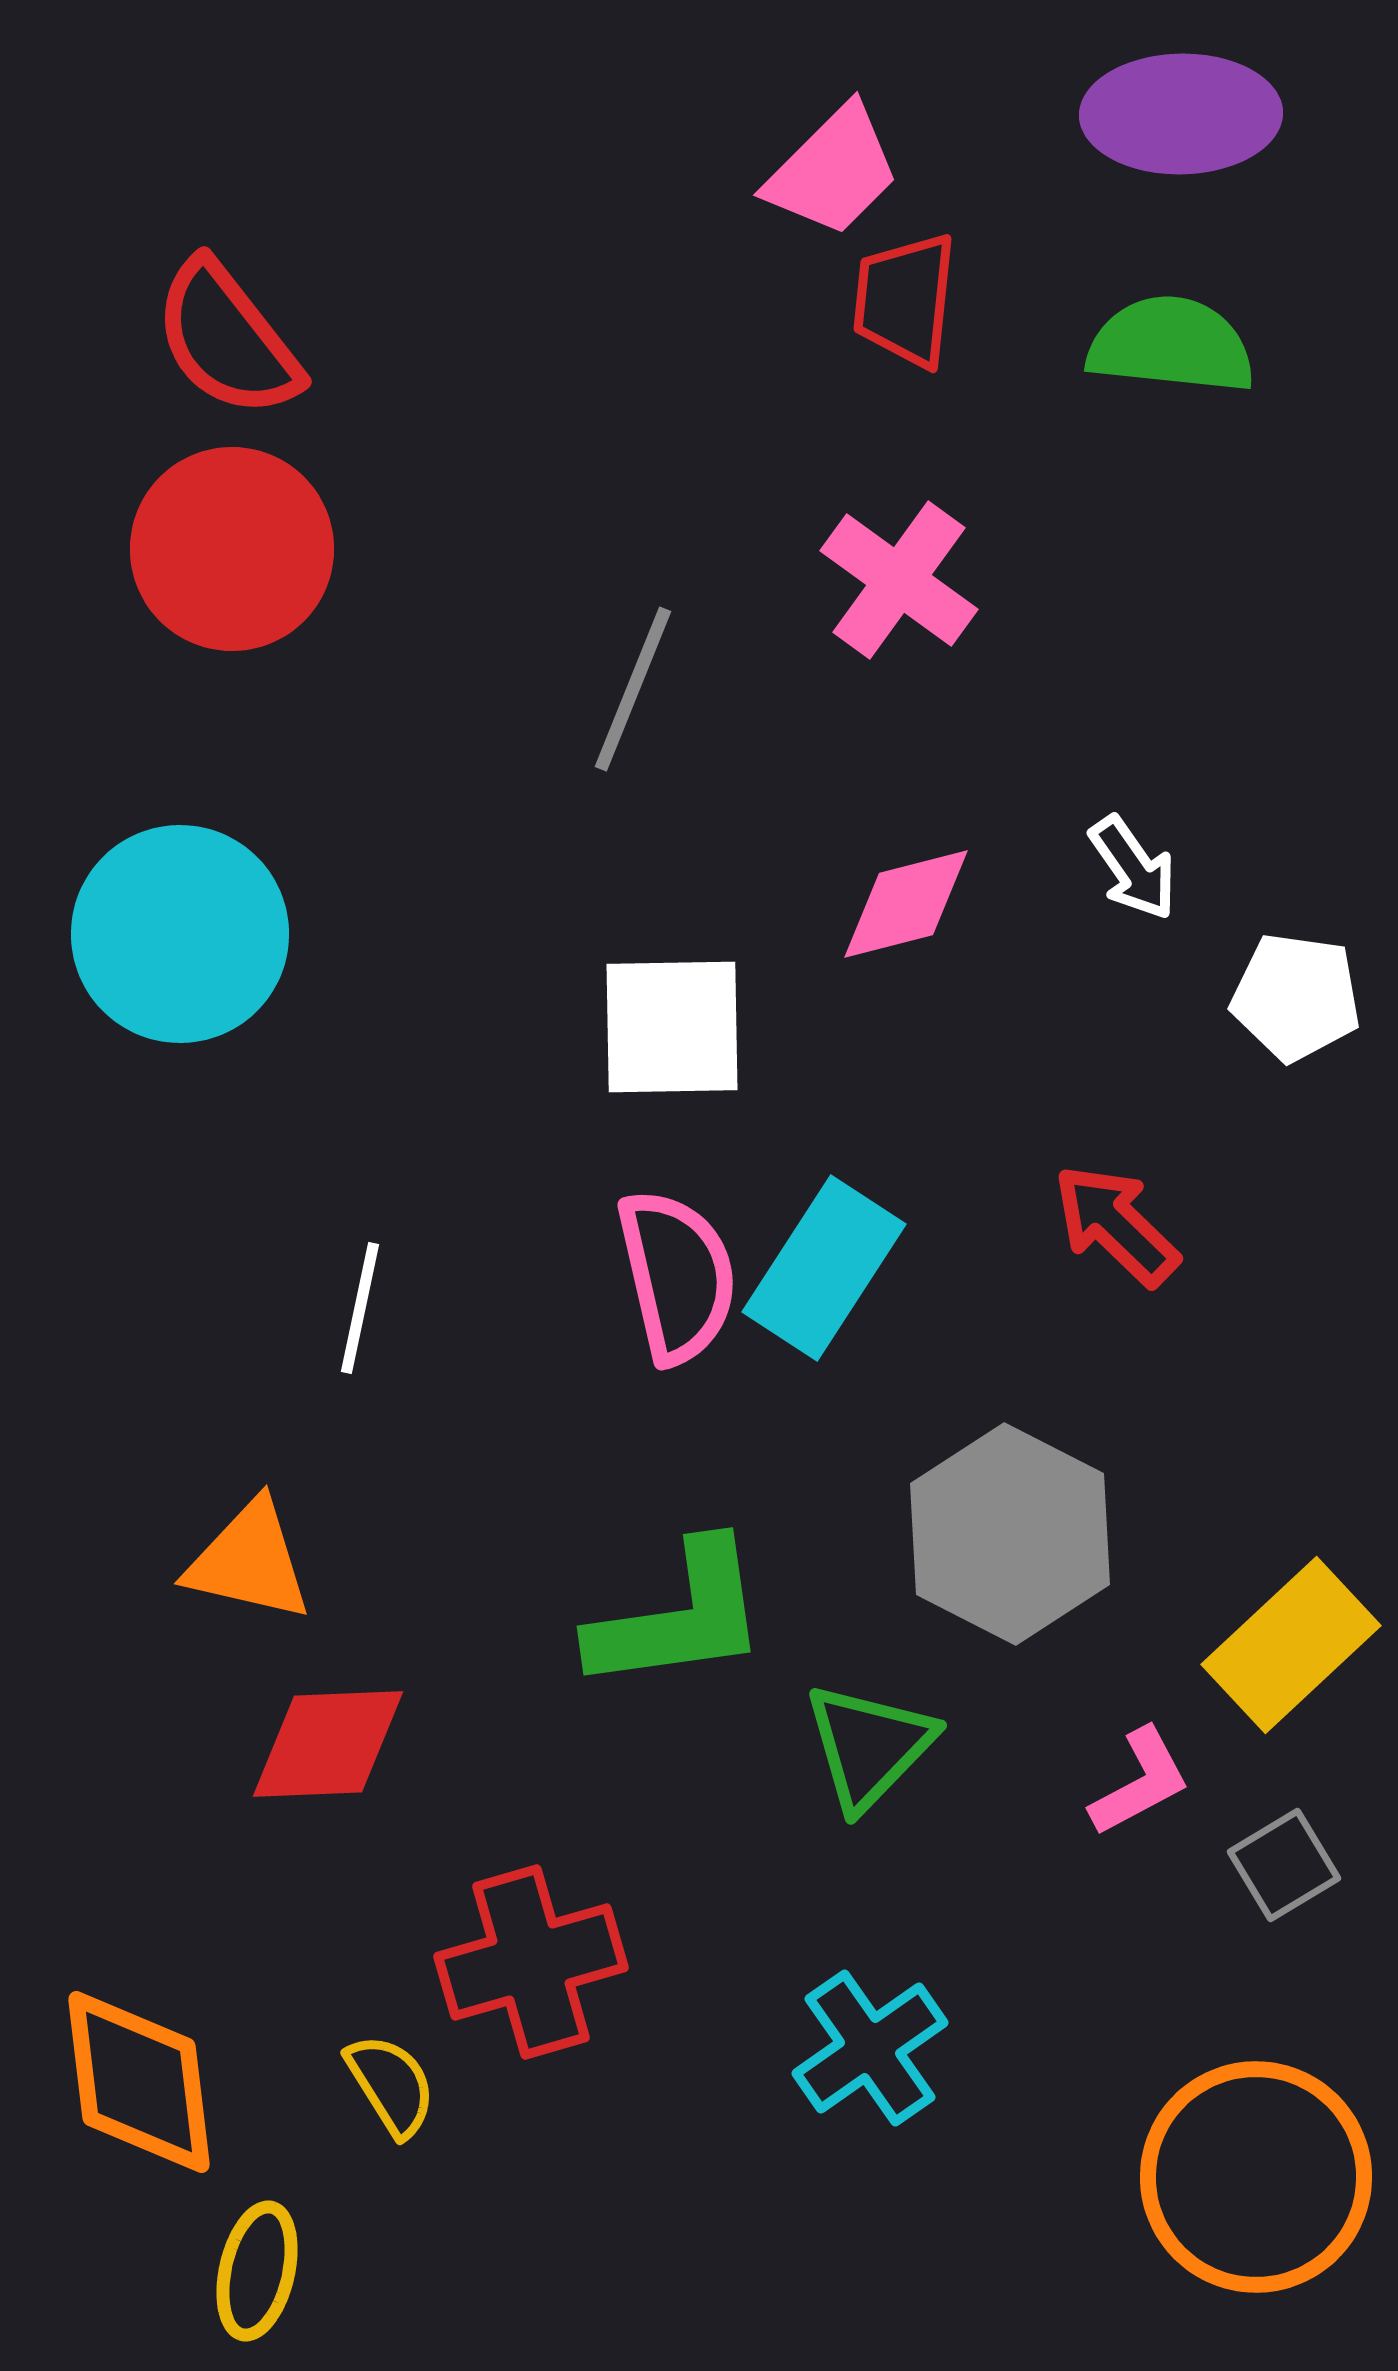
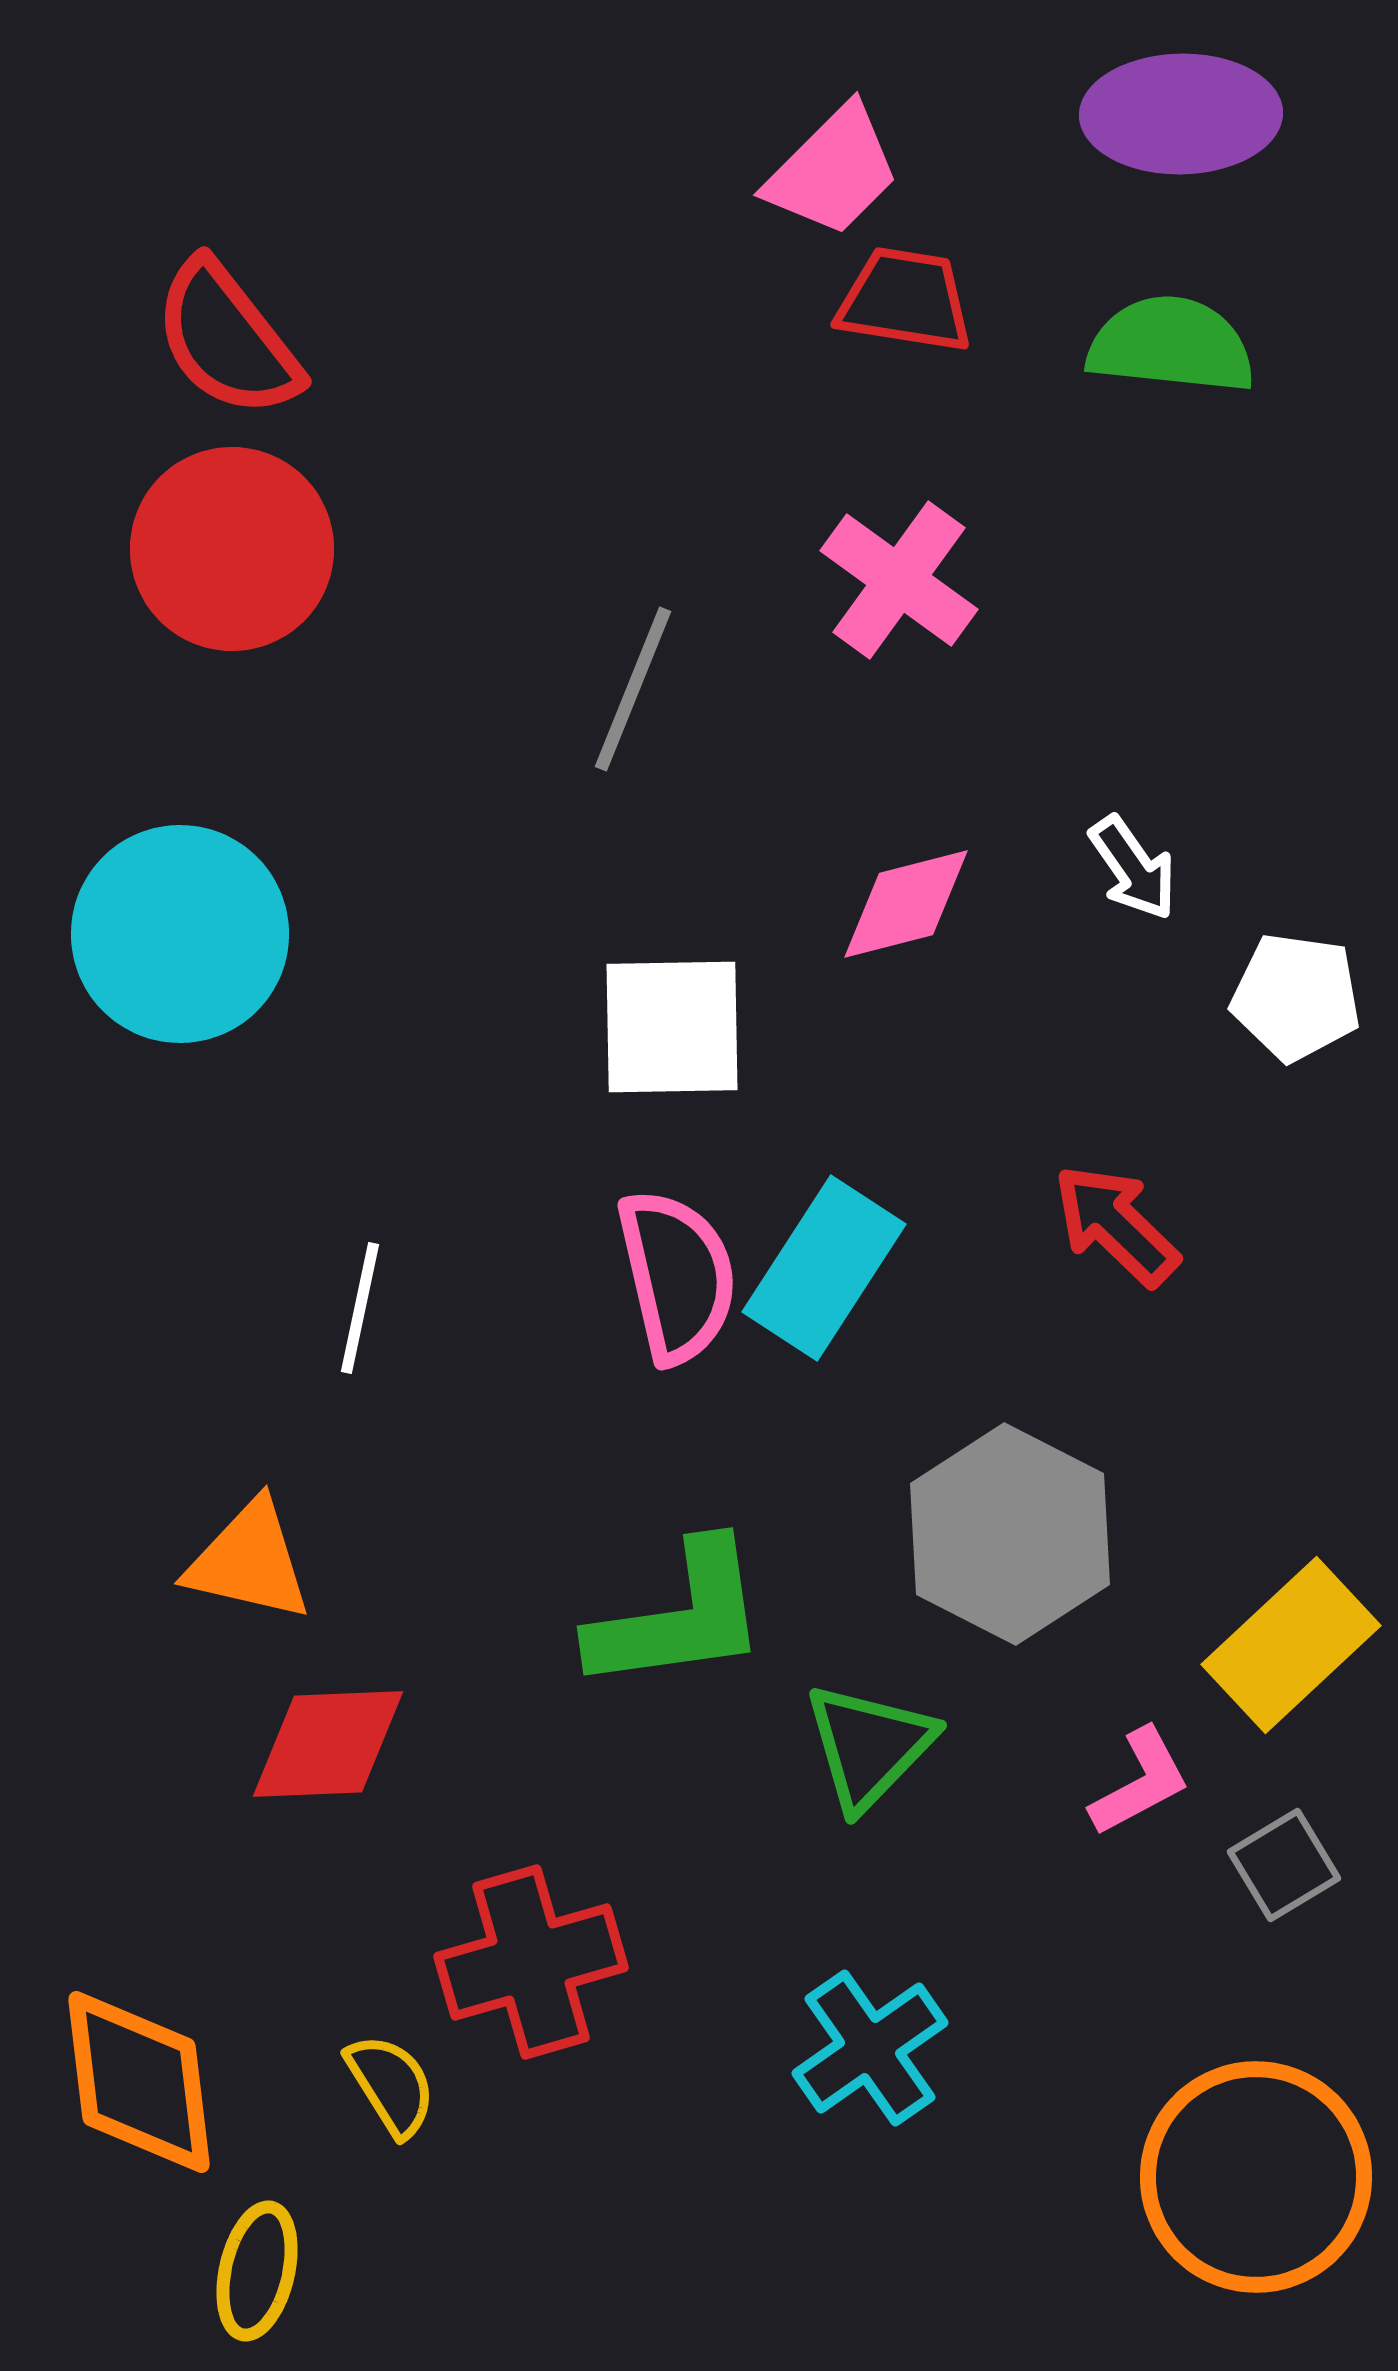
red trapezoid: rotated 93 degrees clockwise
